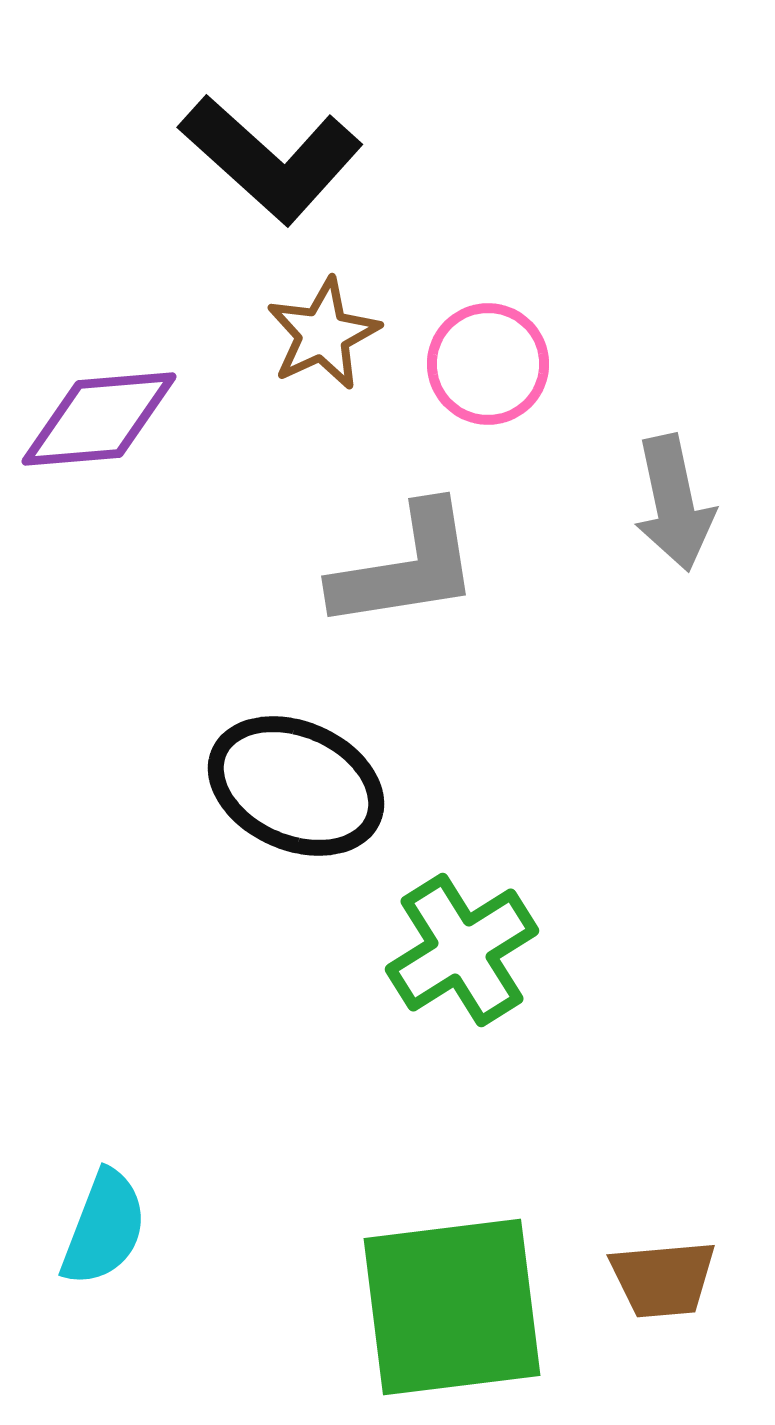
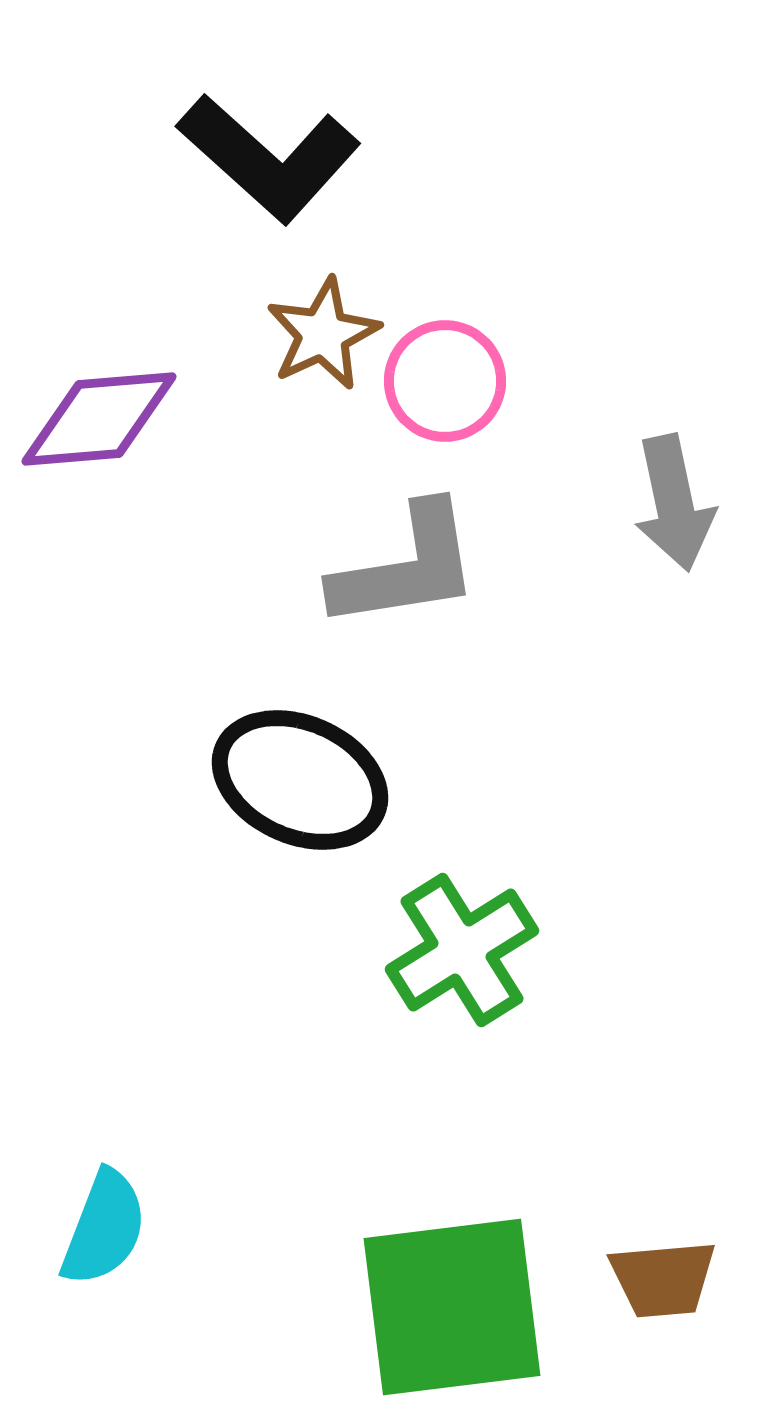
black L-shape: moved 2 px left, 1 px up
pink circle: moved 43 px left, 17 px down
black ellipse: moved 4 px right, 6 px up
